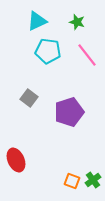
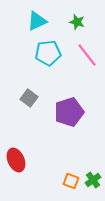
cyan pentagon: moved 2 px down; rotated 15 degrees counterclockwise
orange square: moved 1 px left
